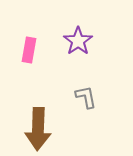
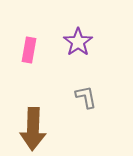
purple star: moved 1 px down
brown arrow: moved 5 px left
